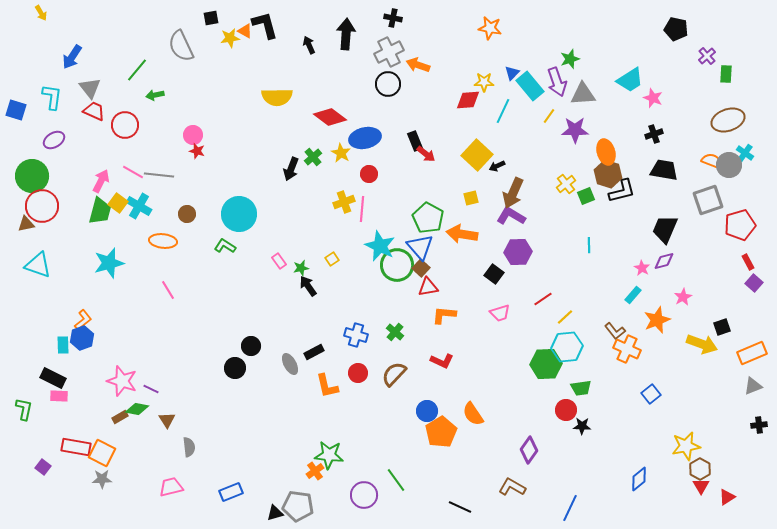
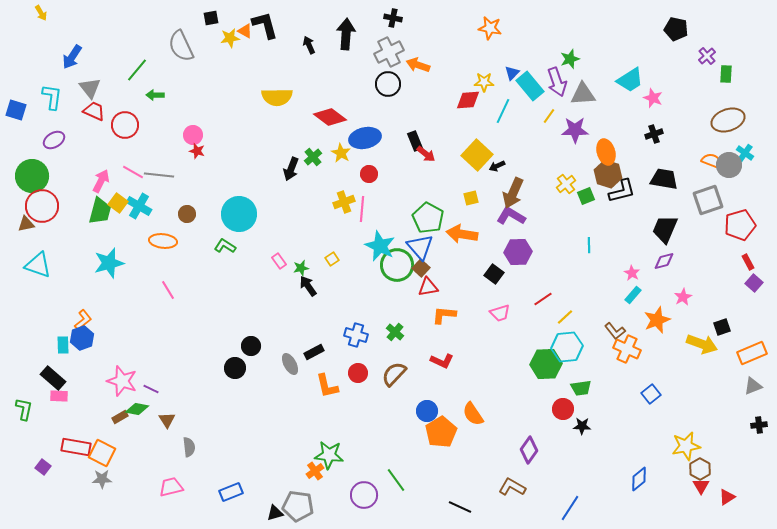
green arrow at (155, 95): rotated 12 degrees clockwise
black trapezoid at (664, 170): moved 9 px down
pink star at (642, 268): moved 10 px left, 5 px down
black rectangle at (53, 378): rotated 15 degrees clockwise
red circle at (566, 410): moved 3 px left, 1 px up
blue line at (570, 508): rotated 8 degrees clockwise
